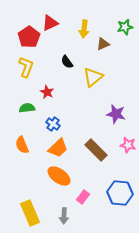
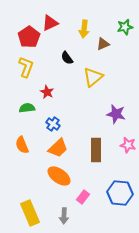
black semicircle: moved 4 px up
brown rectangle: rotated 45 degrees clockwise
